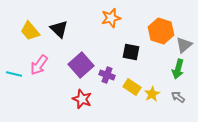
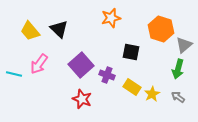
orange hexagon: moved 2 px up
pink arrow: moved 1 px up
